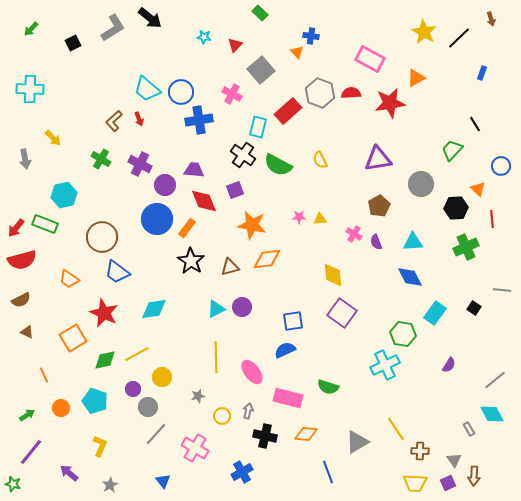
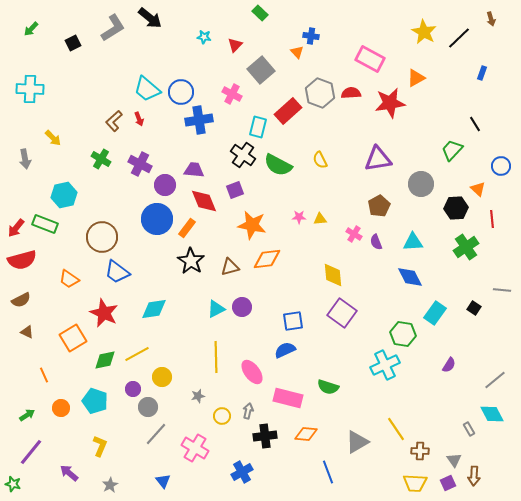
green cross at (466, 247): rotated 10 degrees counterclockwise
black cross at (265, 436): rotated 20 degrees counterclockwise
